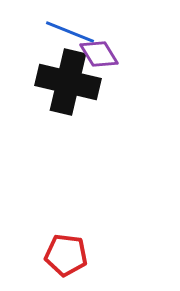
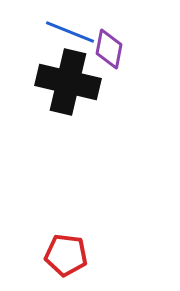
purple diamond: moved 10 px right, 5 px up; rotated 42 degrees clockwise
